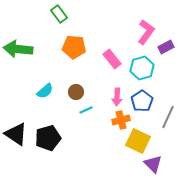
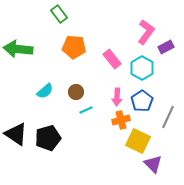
cyan hexagon: rotated 15 degrees counterclockwise
